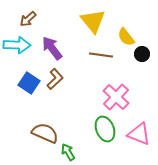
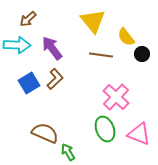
blue square: rotated 25 degrees clockwise
